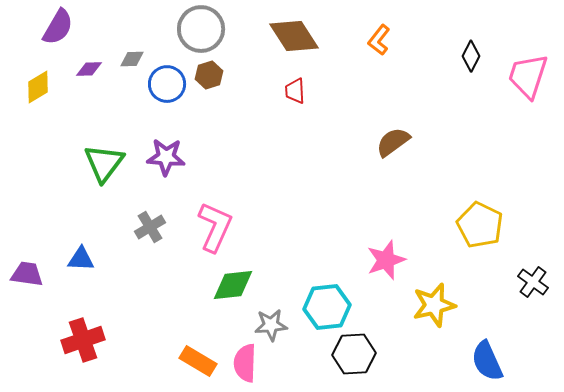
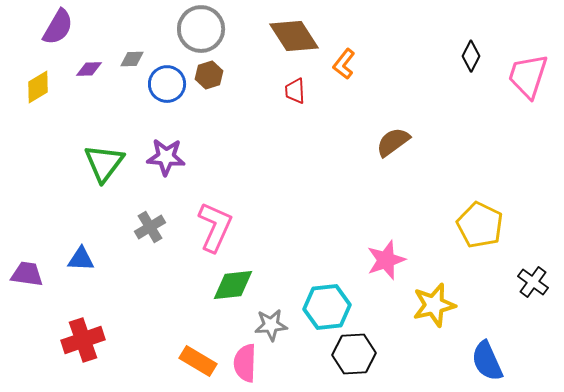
orange L-shape: moved 35 px left, 24 px down
